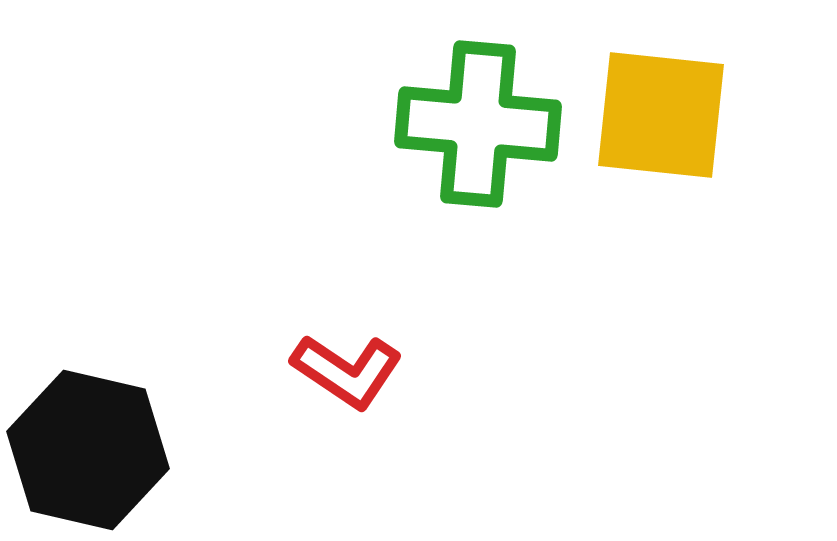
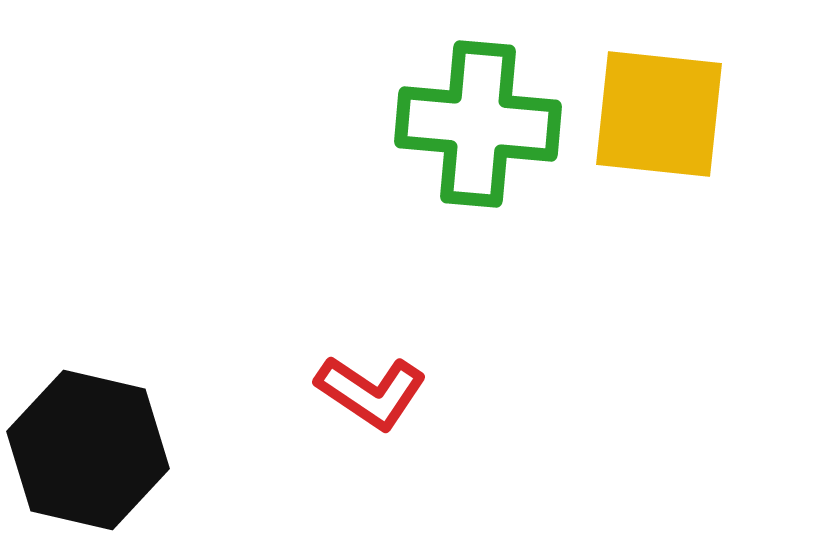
yellow square: moved 2 px left, 1 px up
red L-shape: moved 24 px right, 21 px down
